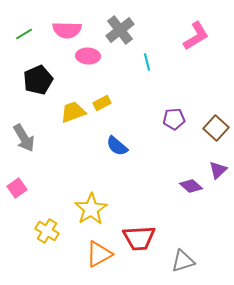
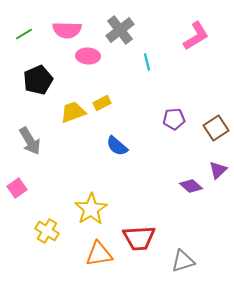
brown square: rotated 15 degrees clockwise
gray arrow: moved 6 px right, 3 px down
orange triangle: rotated 20 degrees clockwise
